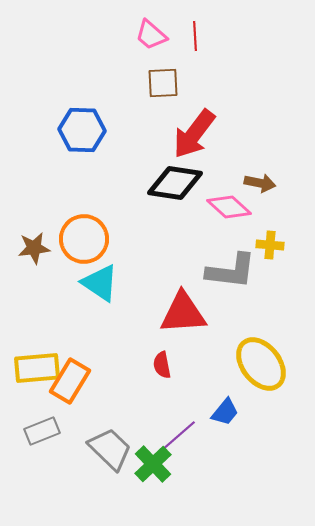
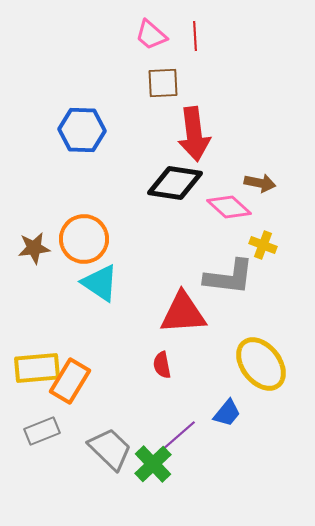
red arrow: rotated 44 degrees counterclockwise
yellow cross: moved 7 px left; rotated 16 degrees clockwise
gray L-shape: moved 2 px left, 6 px down
blue trapezoid: moved 2 px right, 1 px down
